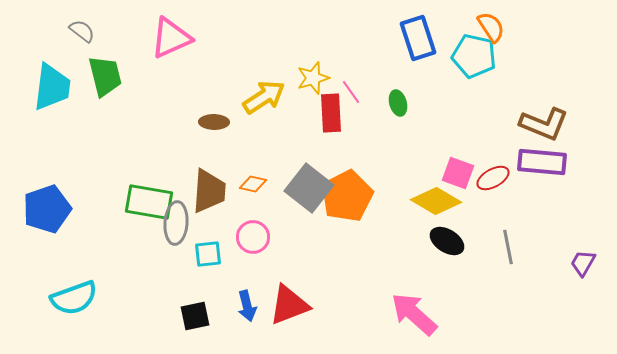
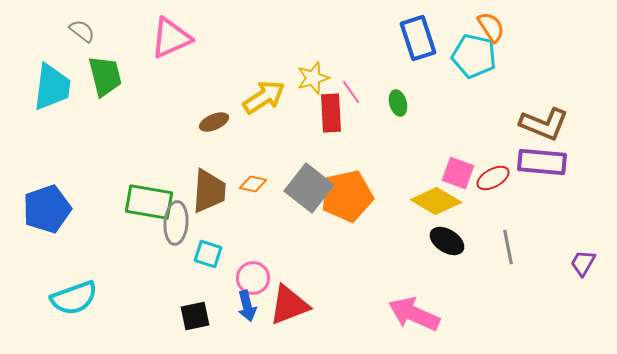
brown ellipse: rotated 24 degrees counterclockwise
orange pentagon: rotated 15 degrees clockwise
pink circle: moved 41 px down
cyan square: rotated 24 degrees clockwise
pink arrow: rotated 18 degrees counterclockwise
